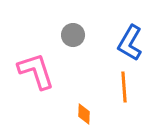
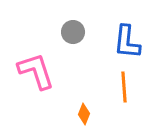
gray circle: moved 3 px up
blue L-shape: moved 3 px left, 1 px up; rotated 24 degrees counterclockwise
orange diamond: rotated 20 degrees clockwise
